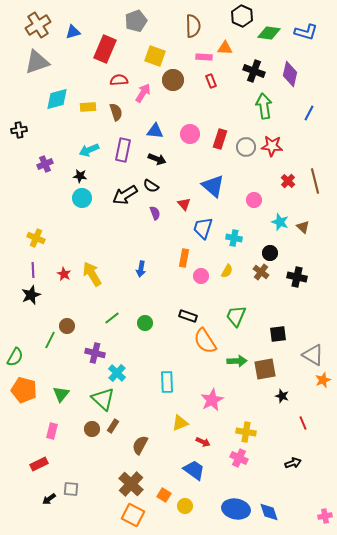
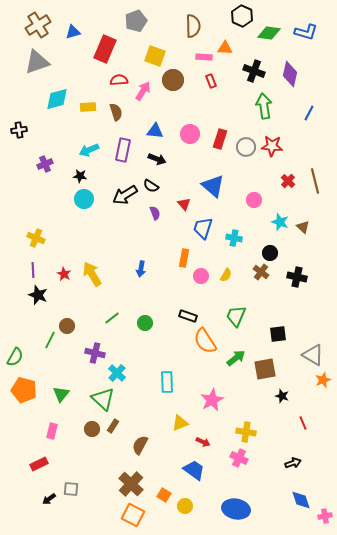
pink arrow at (143, 93): moved 2 px up
cyan circle at (82, 198): moved 2 px right, 1 px down
yellow semicircle at (227, 271): moved 1 px left, 4 px down
black star at (31, 295): moved 7 px right; rotated 30 degrees counterclockwise
green arrow at (237, 361): moved 1 px left, 3 px up; rotated 36 degrees counterclockwise
blue diamond at (269, 512): moved 32 px right, 12 px up
